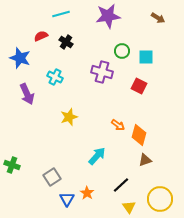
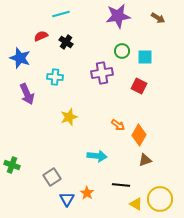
purple star: moved 10 px right
cyan square: moved 1 px left
purple cross: moved 1 px down; rotated 25 degrees counterclockwise
cyan cross: rotated 21 degrees counterclockwise
orange diamond: rotated 15 degrees clockwise
cyan arrow: rotated 54 degrees clockwise
black line: rotated 48 degrees clockwise
yellow triangle: moved 7 px right, 3 px up; rotated 24 degrees counterclockwise
